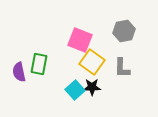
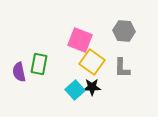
gray hexagon: rotated 15 degrees clockwise
